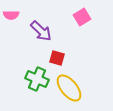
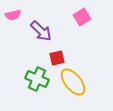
pink semicircle: moved 2 px right; rotated 14 degrees counterclockwise
red square: rotated 28 degrees counterclockwise
yellow ellipse: moved 4 px right, 6 px up
